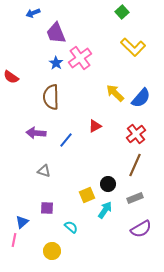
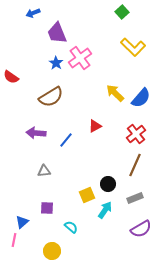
purple trapezoid: moved 1 px right
brown semicircle: rotated 120 degrees counterclockwise
gray triangle: rotated 24 degrees counterclockwise
